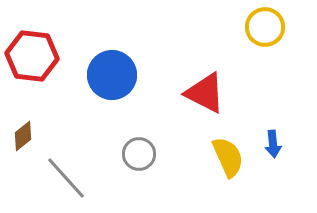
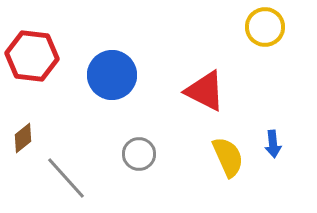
red triangle: moved 2 px up
brown diamond: moved 2 px down
